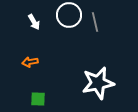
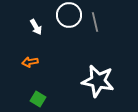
white arrow: moved 2 px right, 5 px down
white star: moved 2 px up; rotated 24 degrees clockwise
green square: rotated 28 degrees clockwise
